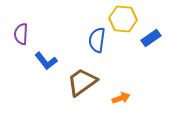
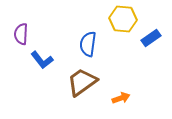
blue semicircle: moved 9 px left, 4 px down
blue L-shape: moved 4 px left, 1 px up
